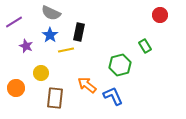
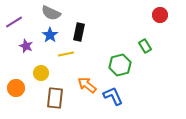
yellow line: moved 4 px down
